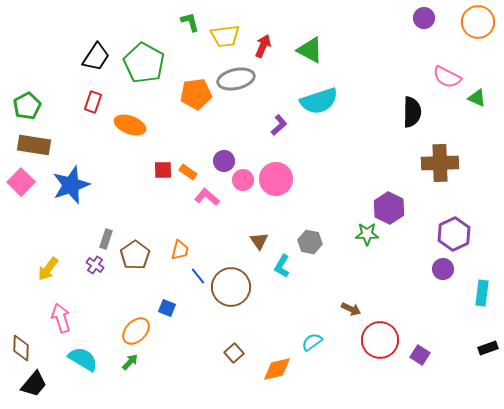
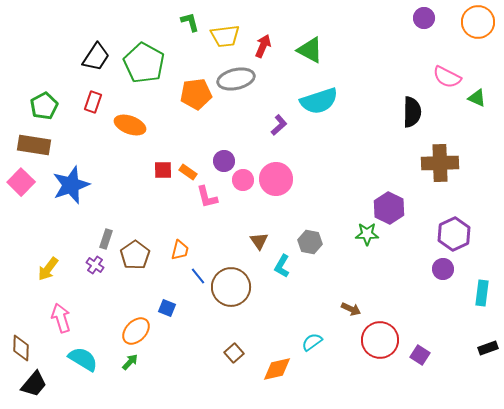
green pentagon at (27, 106): moved 17 px right
pink L-shape at (207, 197): rotated 145 degrees counterclockwise
